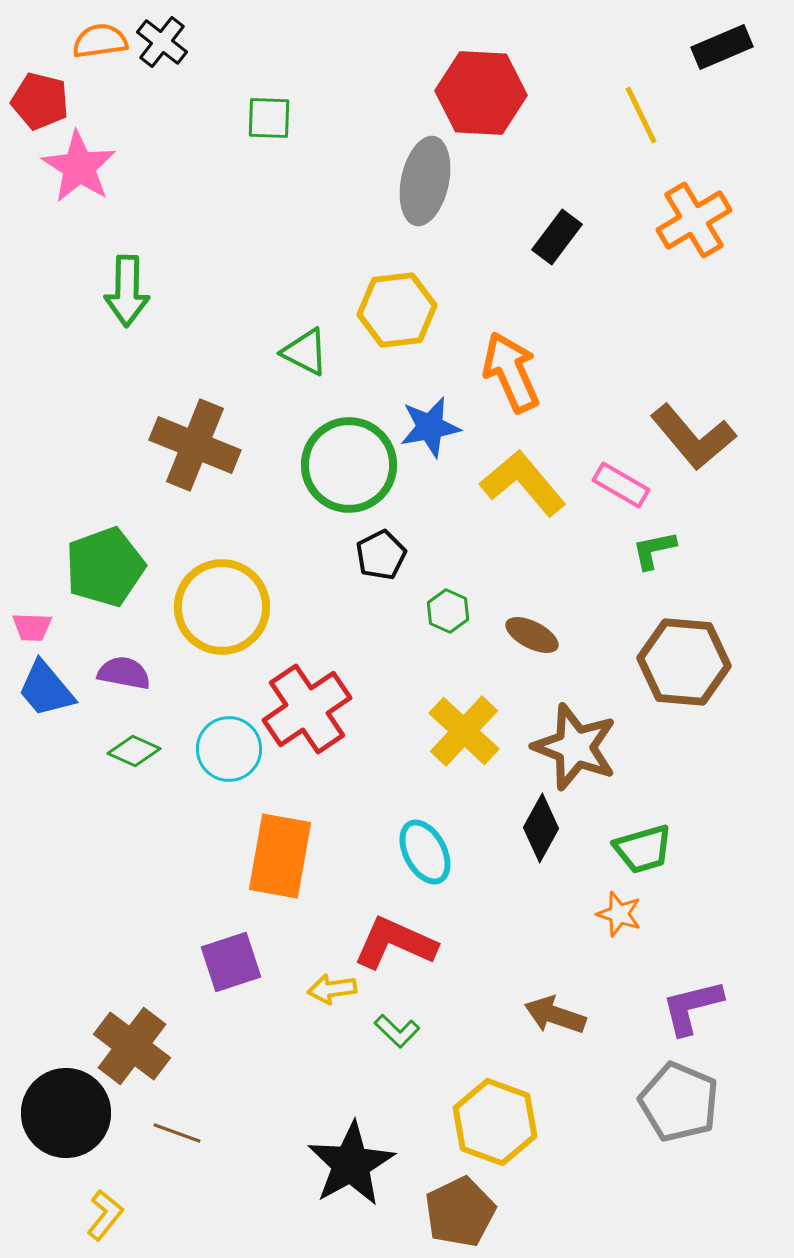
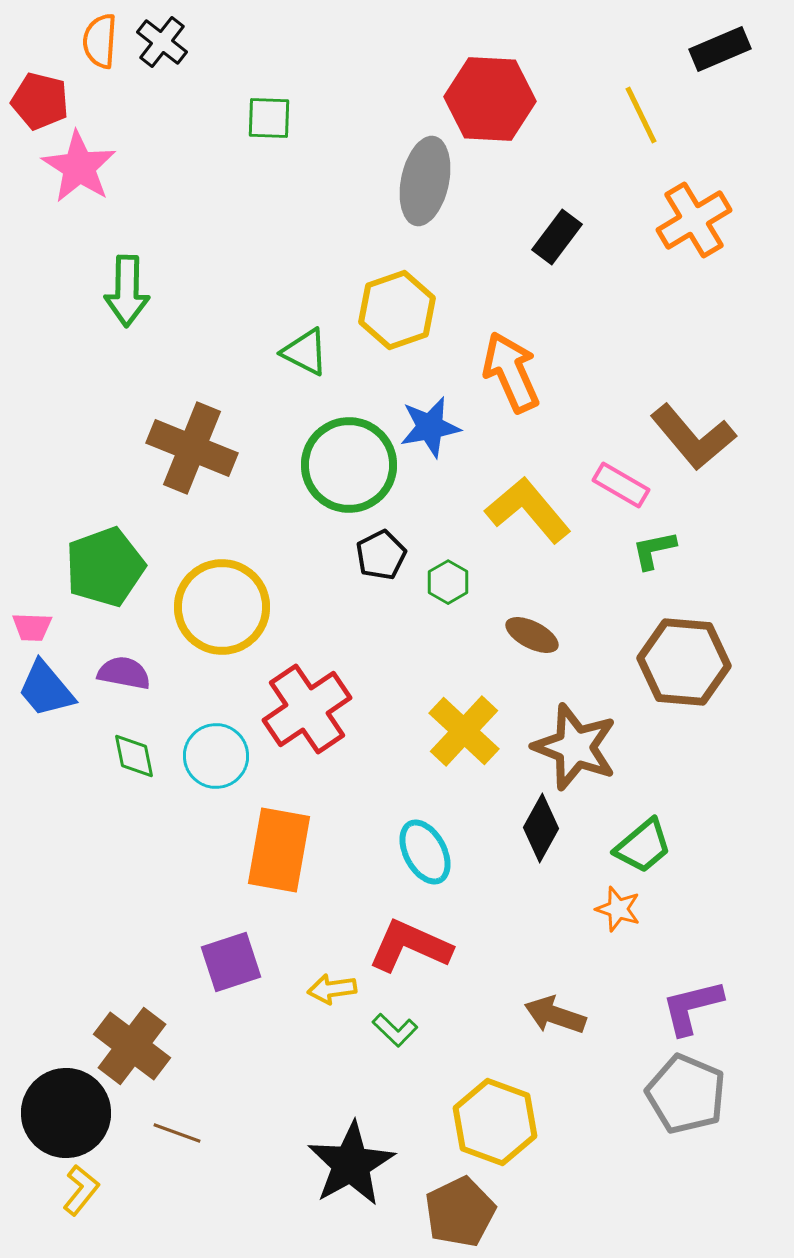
orange semicircle at (100, 41): rotated 78 degrees counterclockwise
black rectangle at (722, 47): moved 2 px left, 2 px down
red hexagon at (481, 93): moved 9 px right, 6 px down
yellow hexagon at (397, 310): rotated 12 degrees counterclockwise
brown cross at (195, 445): moved 3 px left, 3 px down
yellow L-shape at (523, 483): moved 5 px right, 27 px down
green hexagon at (448, 611): moved 29 px up; rotated 6 degrees clockwise
cyan circle at (229, 749): moved 13 px left, 7 px down
green diamond at (134, 751): moved 5 px down; rotated 54 degrees clockwise
green trapezoid at (643, 849): moved 3 px up; rotated 24 degrees counterclockwise
orange rectangle at (280, 856): moved 1 px left, 6 px up
orange star at (619, 914): moved 1 px left, 5 px up
red L-shape at (395, 943): moved 15 px right, 3 px down
green L-shape at (397, 1031): moved 2 px left, 1 px up
gray pentagon at (679, 1102): moved 7 px right, 8 px up
yellow L-shape at (105, 1215): moved 24 px left, 25 px up
